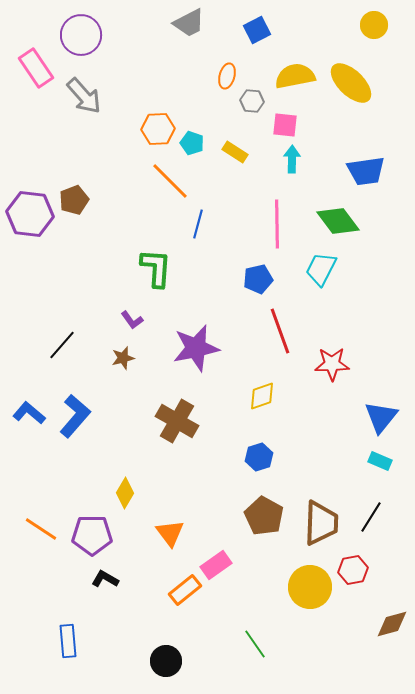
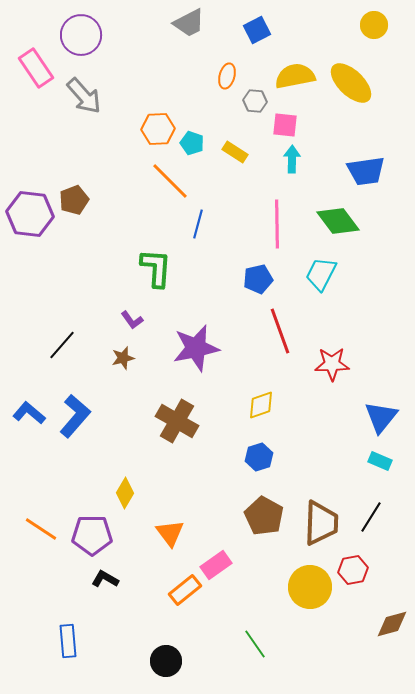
gray hexagon at (252, 101): moved 3 px right
cyan trapezoid at (321, 269): moved 5 px down
yellow diamond at (262, 396): moved 1 px left, 9 px down
